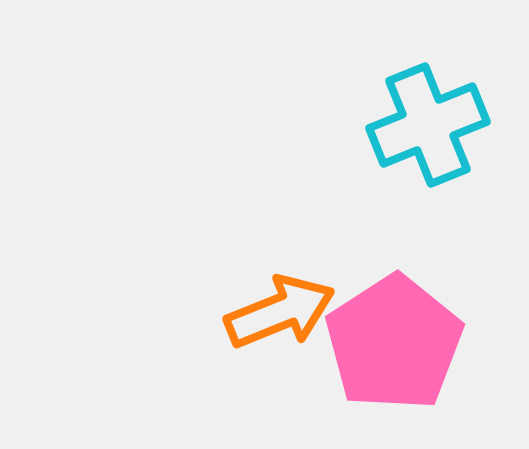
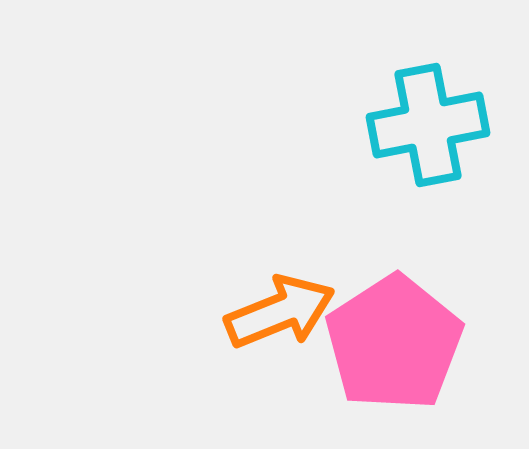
cyan cross: rotated 11 degrees clockwise
